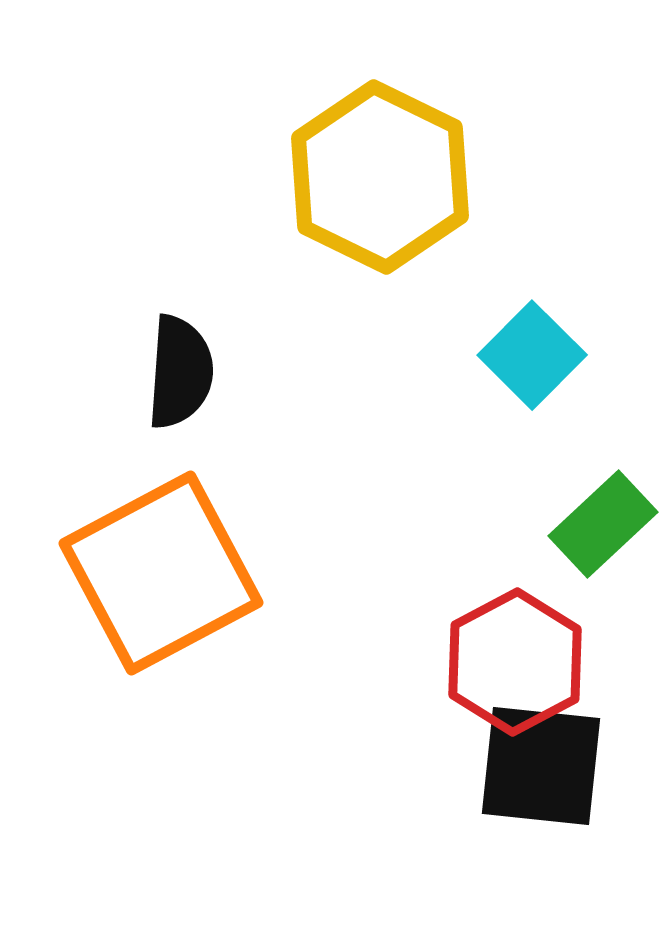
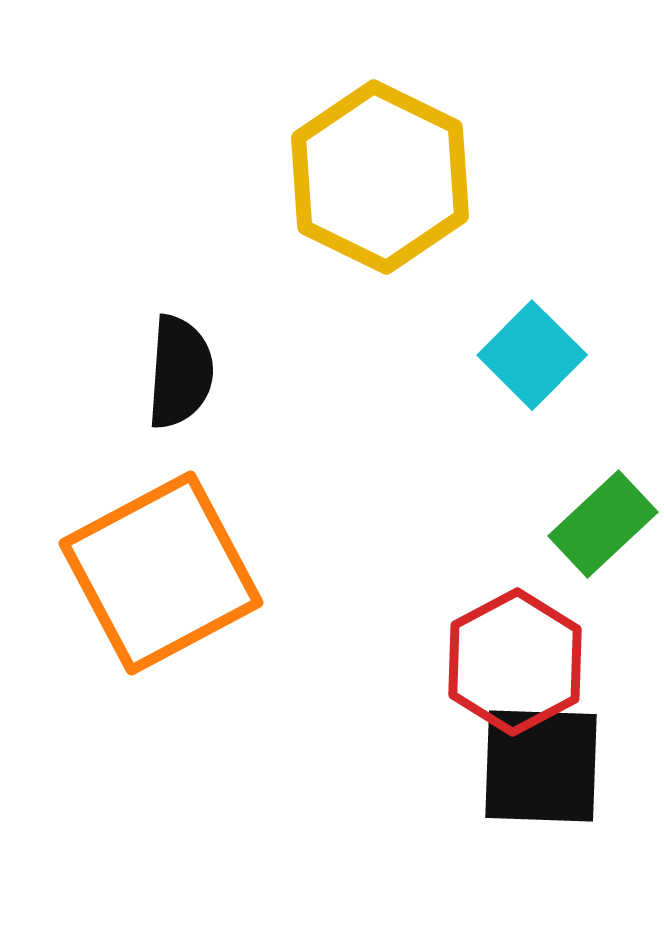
black square: rotated 4 degrees counterclockwise
